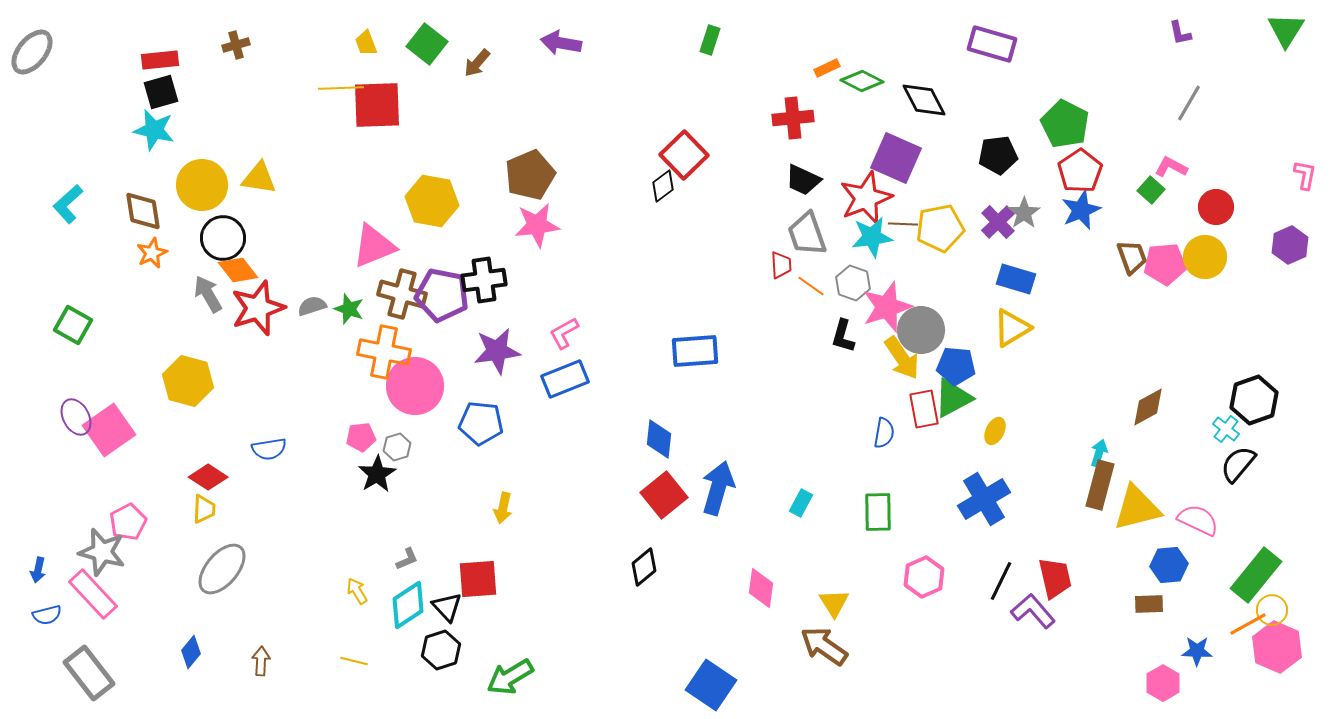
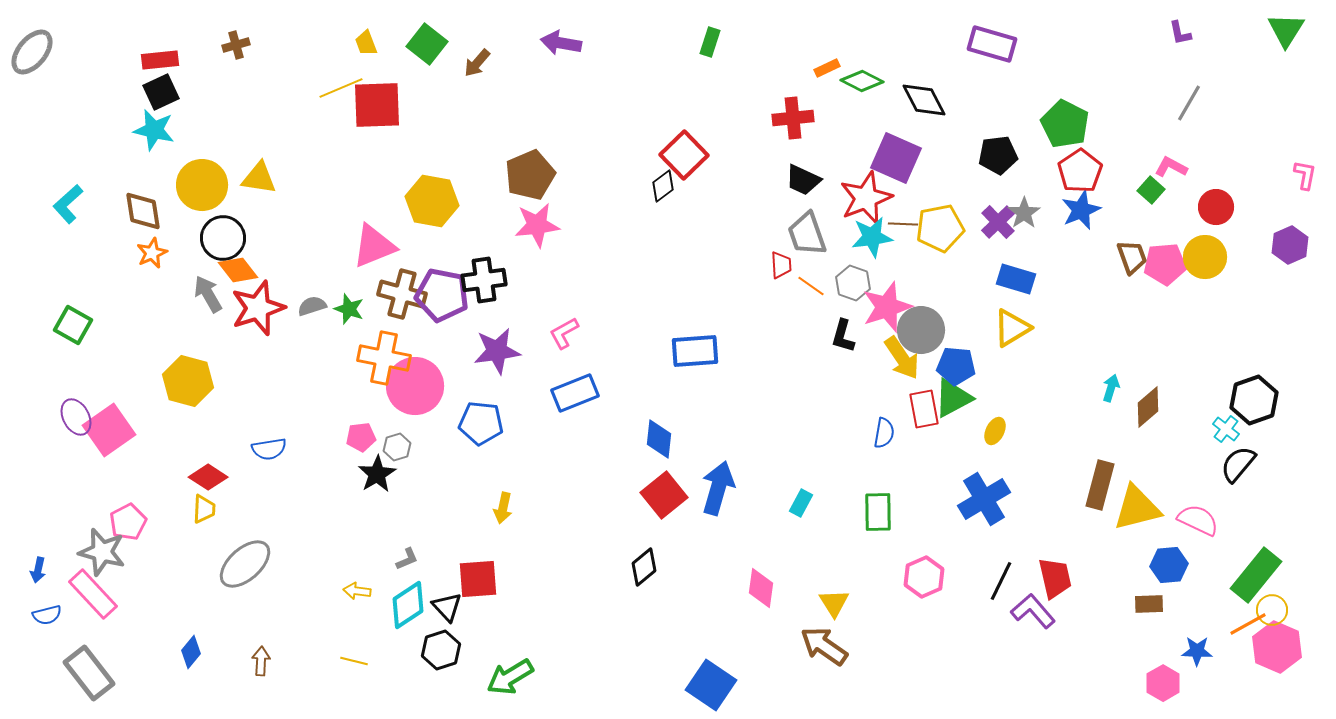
green rectangle at (710, 40): moved 2 px down
yellow line at (341, 88): rotated 21 degrees counterclockwise
black square at (161, 92): rotated 9 degrees counterclockwise
orange cross at (384, 352): moved 6 px down
blue rectangle at (565, 379): moved 10 px right, 14 px down
brown diamond at (1148, 407): rotated 12 degrees counterclockwise
cyan arrow at (1099, 453): moved 12 px right, 65 px up
gray ellipse at (222, 569): moved 23 px right, 5 px up; rotated 8 degrees clockwise
yellow arrow at (357, 591): rotated 52 degrees counterclockwise
